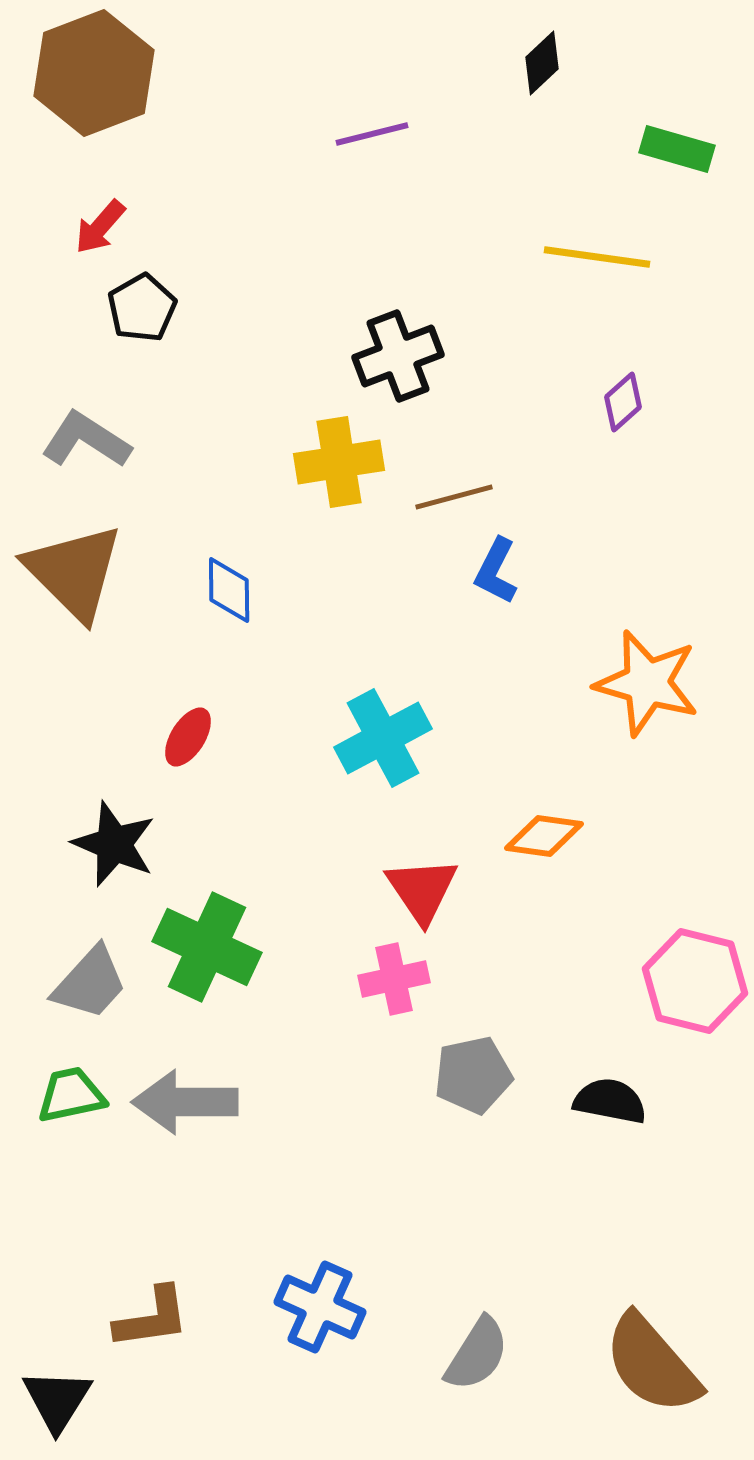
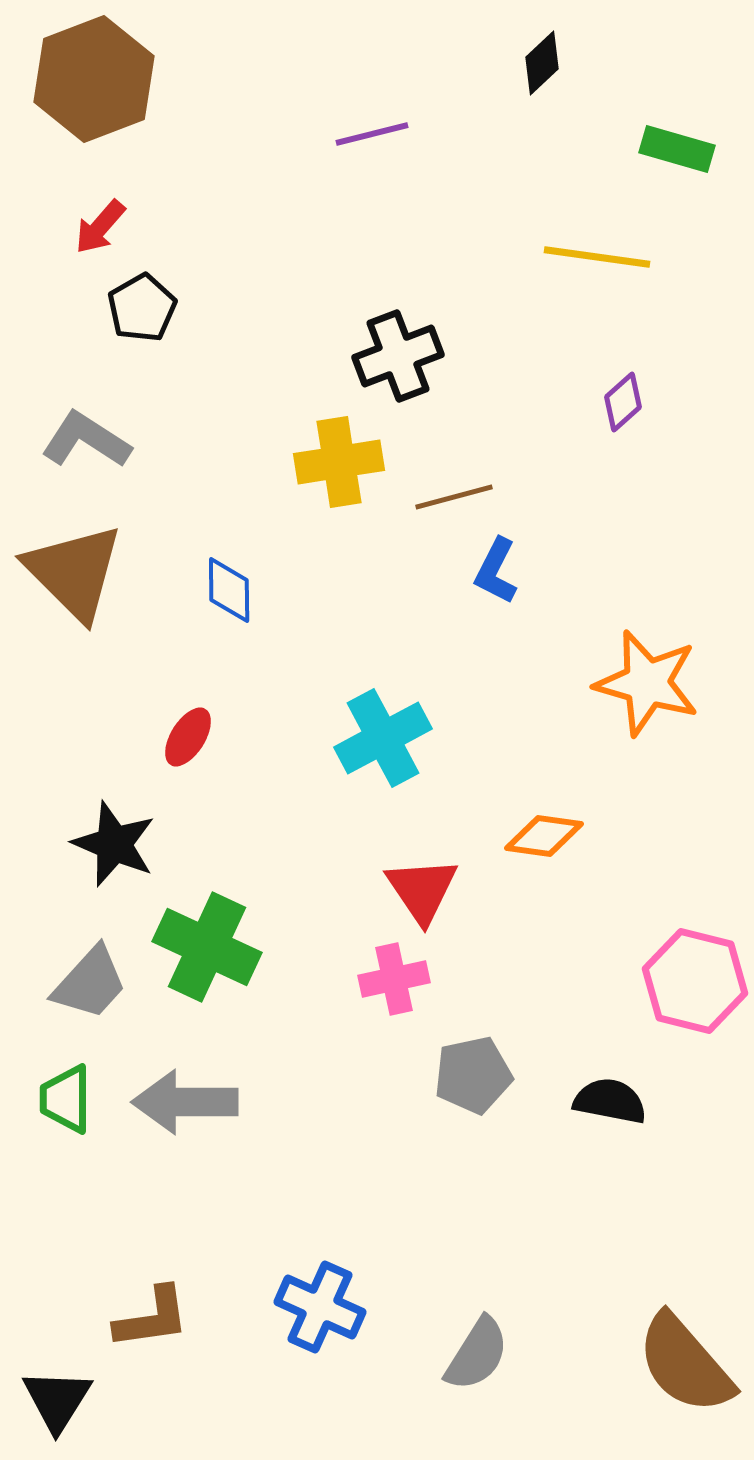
brown hexagon: moved 6 px down
green trapezoid: moved 5 px left, 4 px down; rotated 78 degrees counterclockwise
brown semicircle: moved 33 px right
